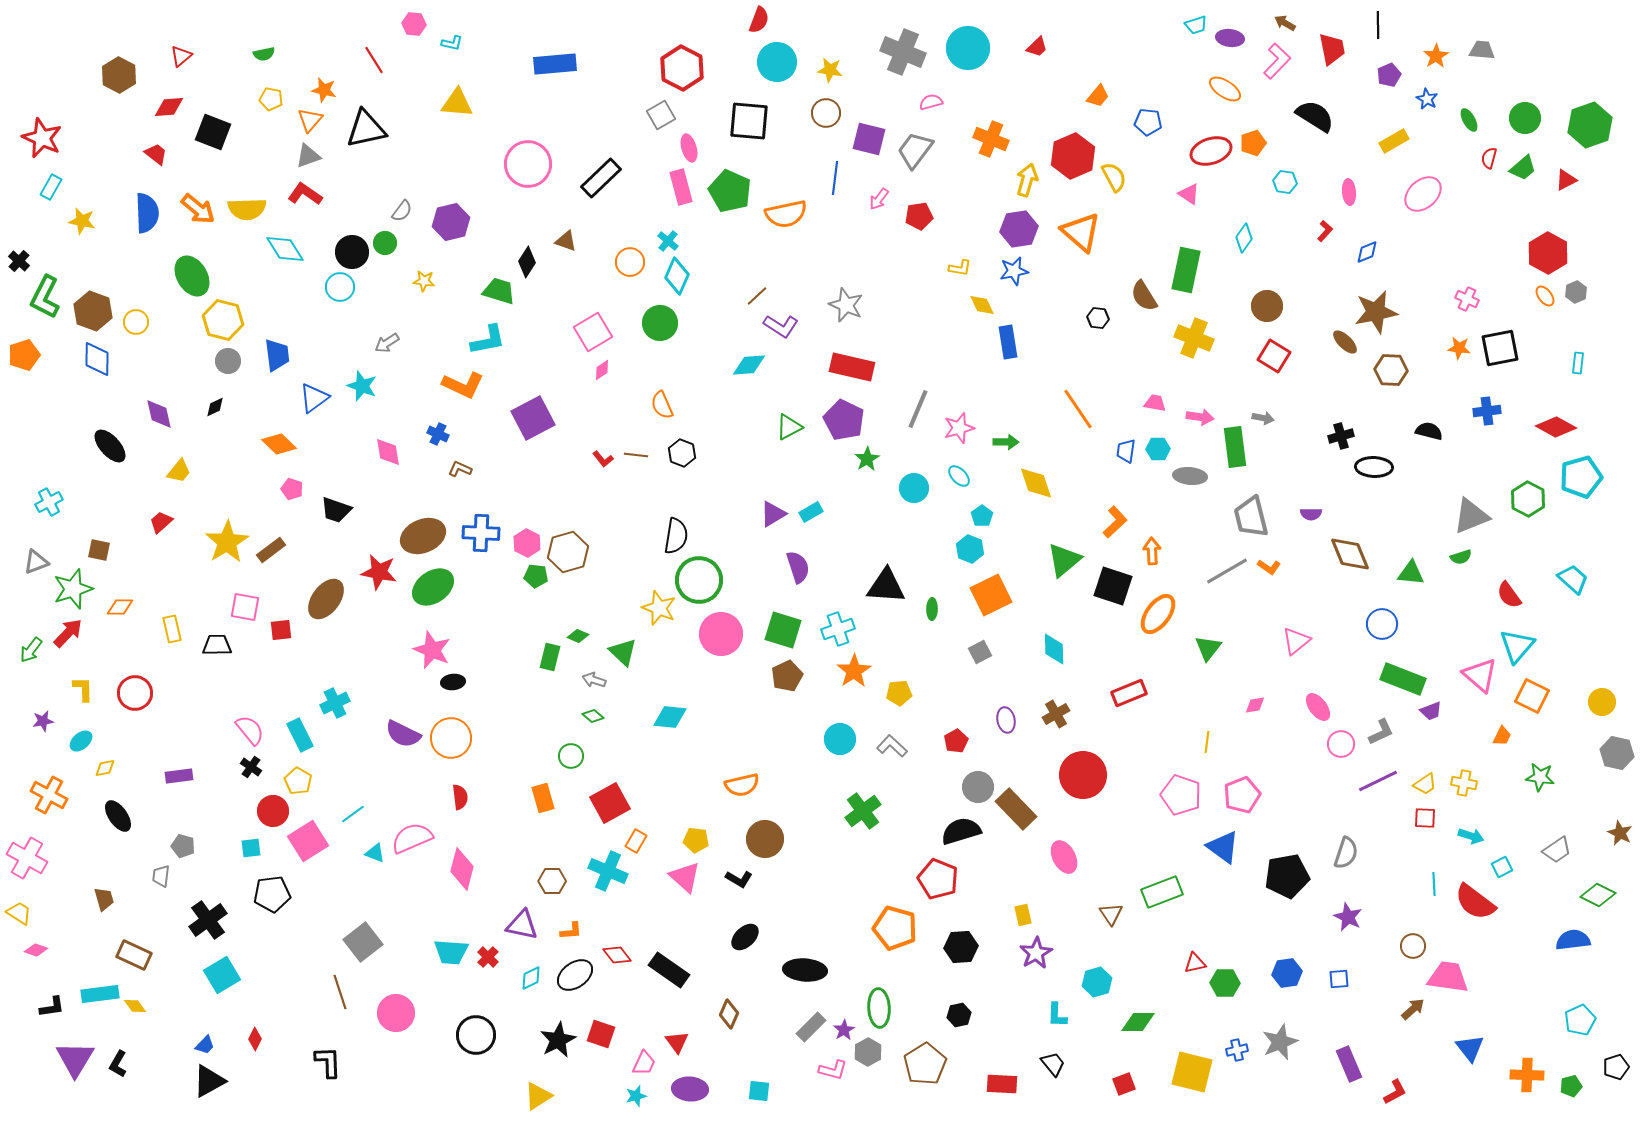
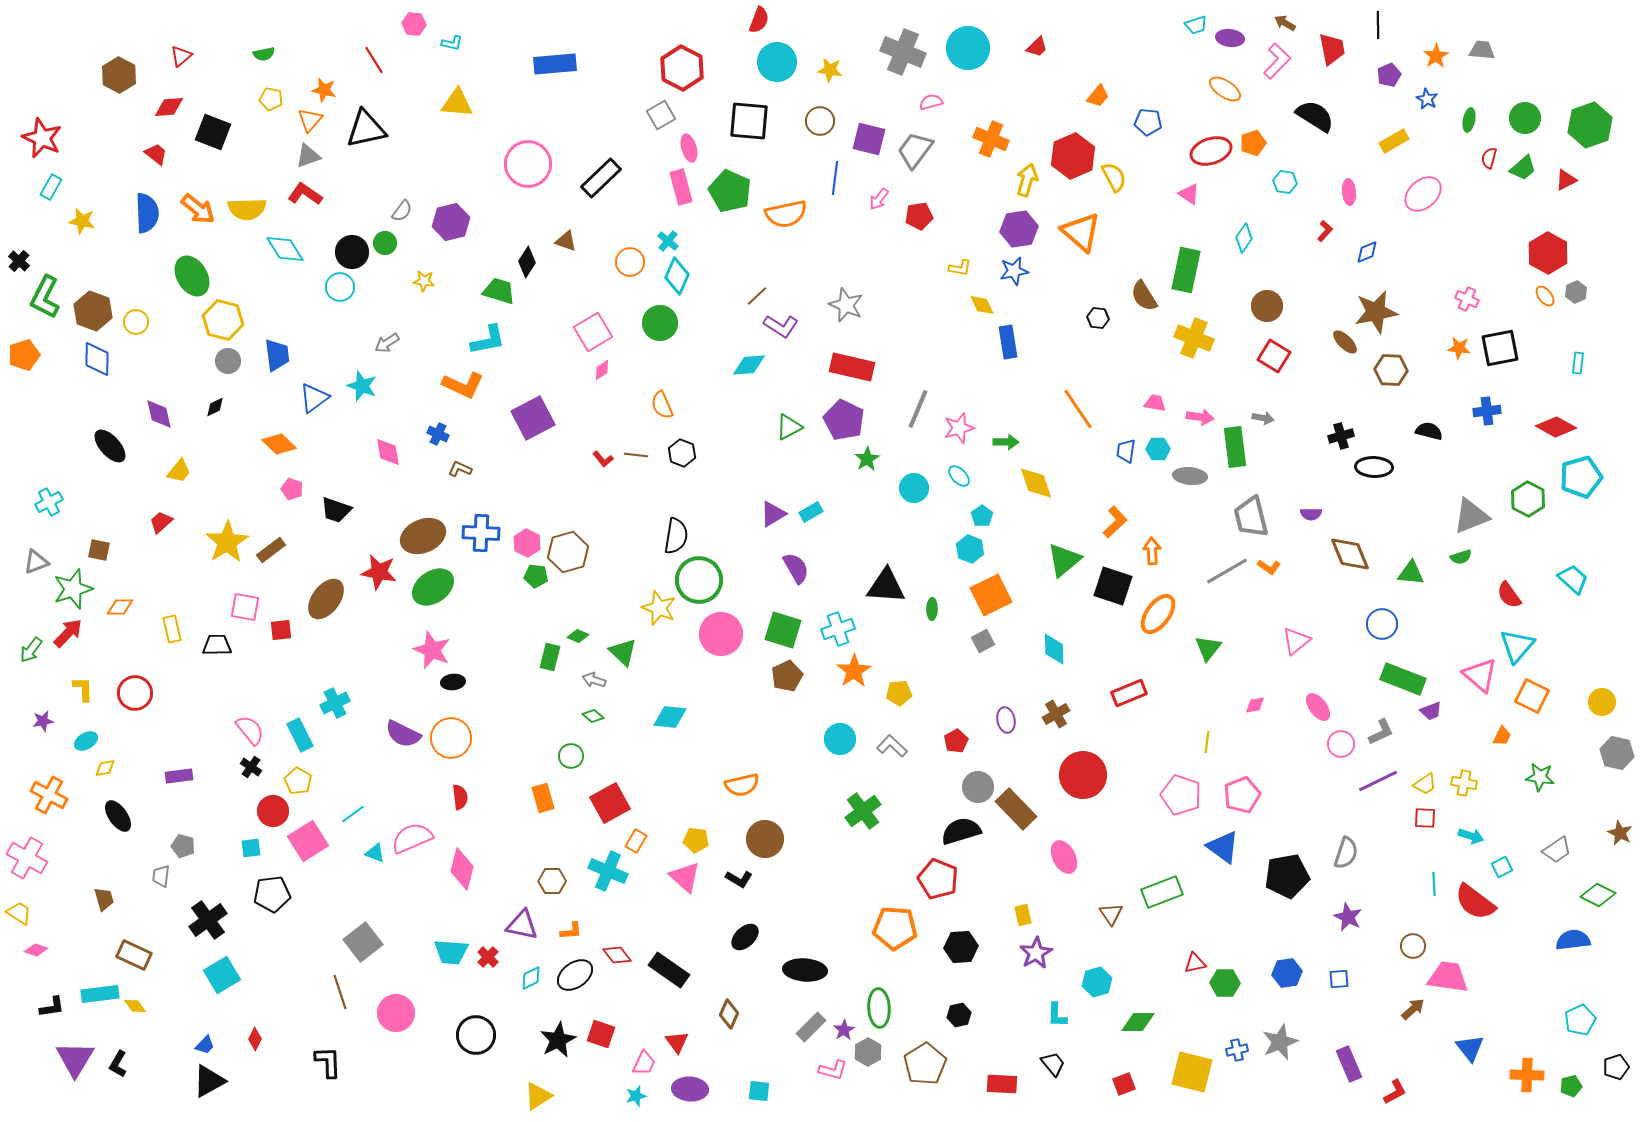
brown circle at (826, 113): moved 6 px left, 8 px down
green ellipse at (1469, 120): rotated 40 degrees clockwise
purple semicircle at (798, 567): moved 2 px left, 1 px down; rotated 12 degrees counterclockwise
gray square at (980, 652): moved 3 px right, 11 px up
cyan ellipse at (81, 741): moved 5 px right; rotated 10 degrees clockwise
orange pentagon at (895, 928): rotated 12 degrees counterclockwise
